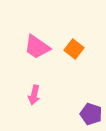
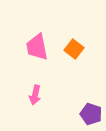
pink trapezoid: rotated 44 degrees clockwise
pink arrow: moved 1 px right
